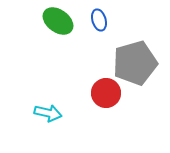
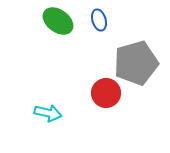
gray pentagon: moved 1 px right
